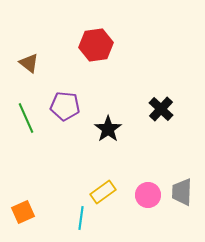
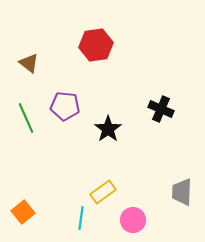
black cross: rotated 20 degrees counterclockwise
pink circle: moved 15 px left, 25 px down
orange square: rotated 15 degrees counterclockwise
